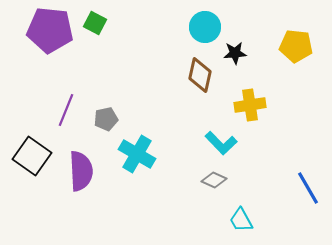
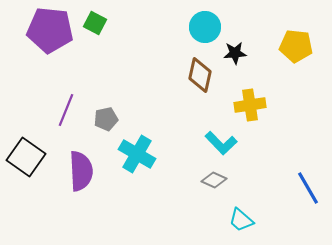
black square: moved 6 px left, 1 px down
cyan trapezoid: rotated 20 degrees counterclockwise
